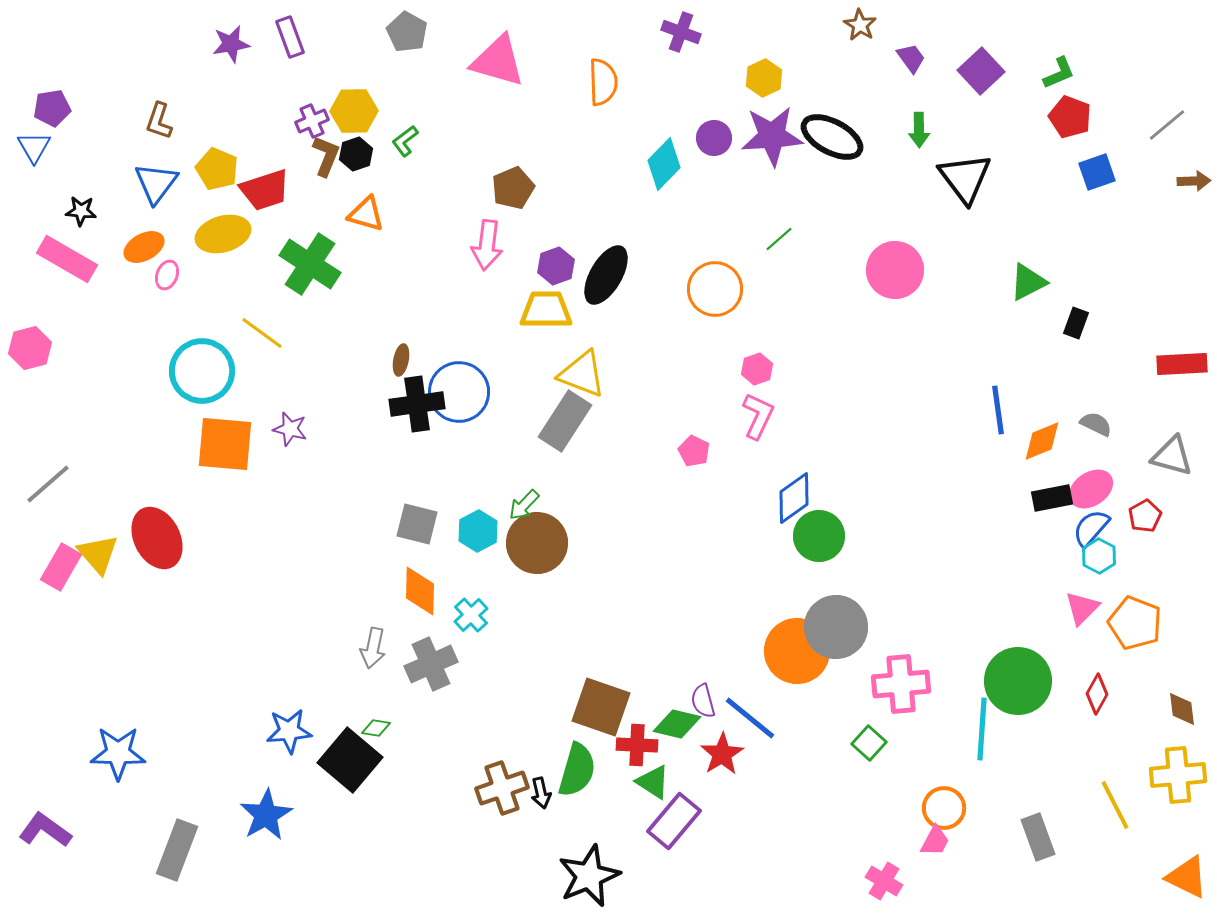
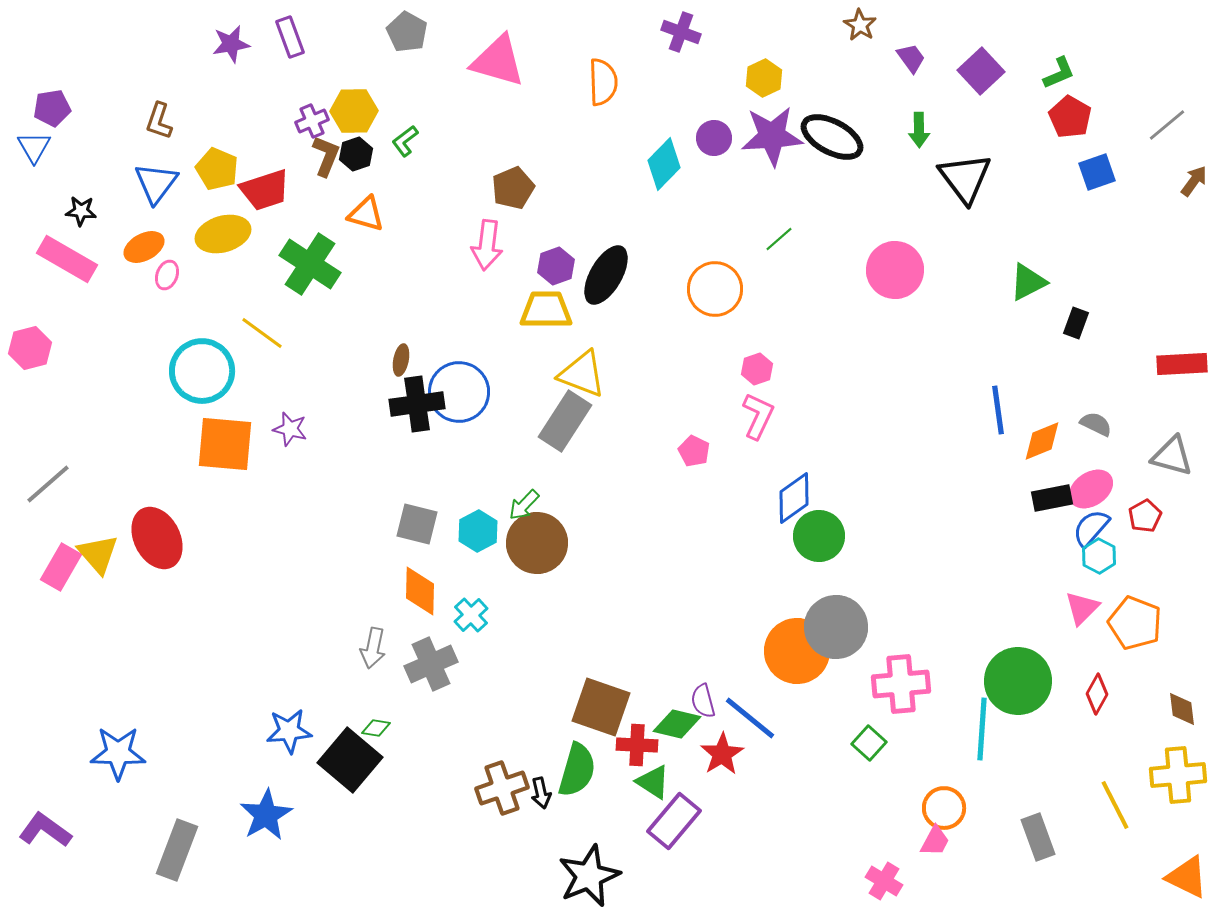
red pentagon at (1070, 117): rotated 9 degrees clockwise
brown arrow at (1194, 181): rotated 52 degrees counterclockwise
